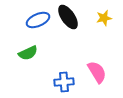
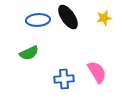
blue ellipse: rotated 20 degrees clockwise
green semicircle: moved 1 px right
blue cross: moved 3 px up
